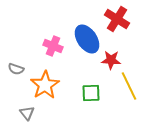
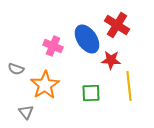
red cross: moved 6 px down
yellow line: rotated 20 degrees clockwise
gray triangle: moved 1 px left, 1 px up
